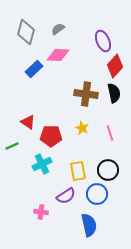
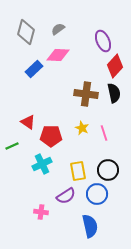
pink line: moved 6 px left
blue semicircle: moved 1 px right, 1 px down
